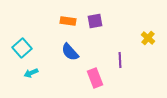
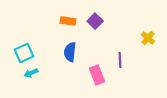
purple square: rotated 35 degrees counterclockwise
cyan square: moved 2 px right, 5 px down; rotated 18 degrees clockwise
blue semicircle: rotated 48 degrees clockwise
pink rectangle: moved 2 px right, 3 px up
